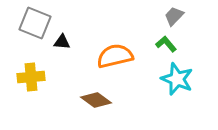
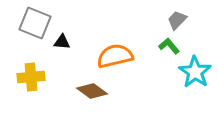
gray trapezoid: moved 3 px right, 4 px down
green L-shape: moved 3 px right, 2 px down
cyan star: moved 18 px right, 7 px up; rotated 12 degrees clockwise
brown diamond: moved 4 px left, 9 px up
